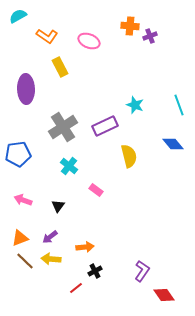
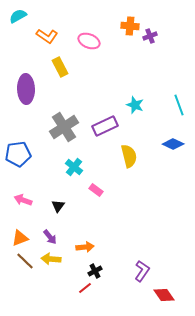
gray cross: moved 1 px right
blue diamond: rotated 25 degrees counterclockwise
cyan cross: moved 5 px right, 1 px down
purple arrow: rotated 91 degrees counterclockwise
red line: moved 9 px right
